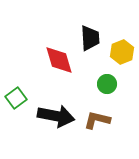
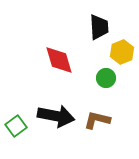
black trapezoid: moved 9 px right, 11 px up
green circle: moved 1 px left, 6 px up
green square: moved 28 px down
